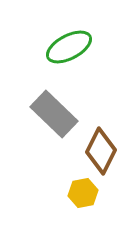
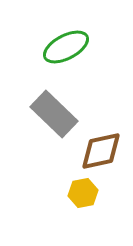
green ellipse: moved 3 px left
brown diamond: rotated 51 degrees clockwise
